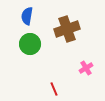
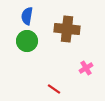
brown cross: rotated 25 degrees clockwise
green circle: moved 3 px left, 3 px up
red line: rotated 32 degrees counterclockwise
